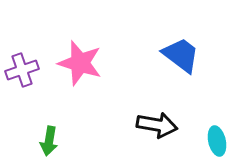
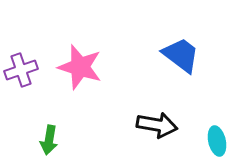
pink star: moved 4 px down
purple cross: moved 1 px left
green arrow: moved 1 px up
